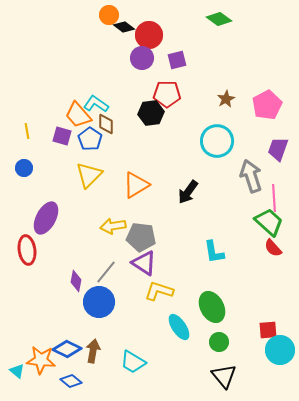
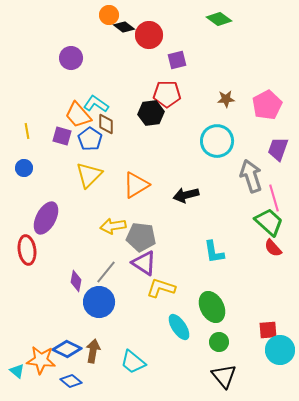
purple circle at (142, 58): moved 71 px left
brown star at (226, 99): rotated 24 degrees clockwise
black arrow at (188, 192): moved 2 px left, 3 px down; rotated 40 degrees clockwise
pink line at (274, 198): rotated 12 degrees counterclockwise
yellow L-shape at (159, 291): moved 2 px right, 3 px up
cyan trapezoid at (133, 362): rotated 8 degrees clockwise
